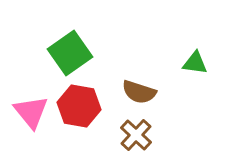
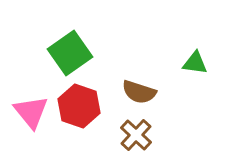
red hexagon: rotated 9 degrees clockwise
